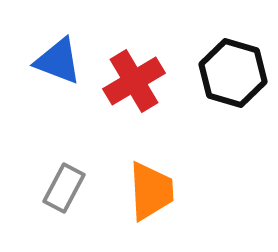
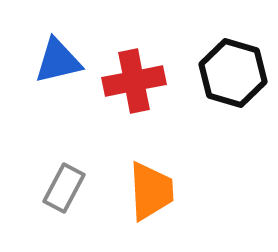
blue triangle: rotated 34 degrees counterclockwise
red cross: rotated 20 degrees clockwise
